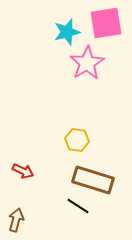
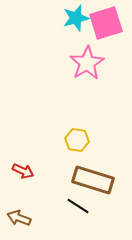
pink square: rotated 8 degrees counterclockwise
cyan star: moved 9 px right, 14 px up
brown arrow: moved 3 px right, 2 px up; rotated 85 degrees counterclockwise
